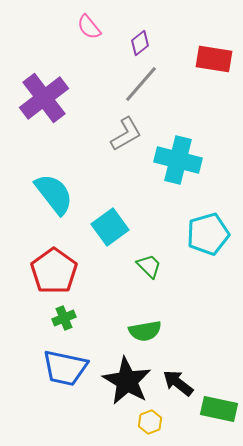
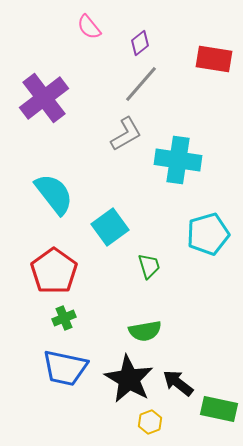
cyan cross: rotated 6 degrees counterclockwise
green trapezoid: rotated 28 degrees clockwise
black star: moved 2 px right, 2 px up
